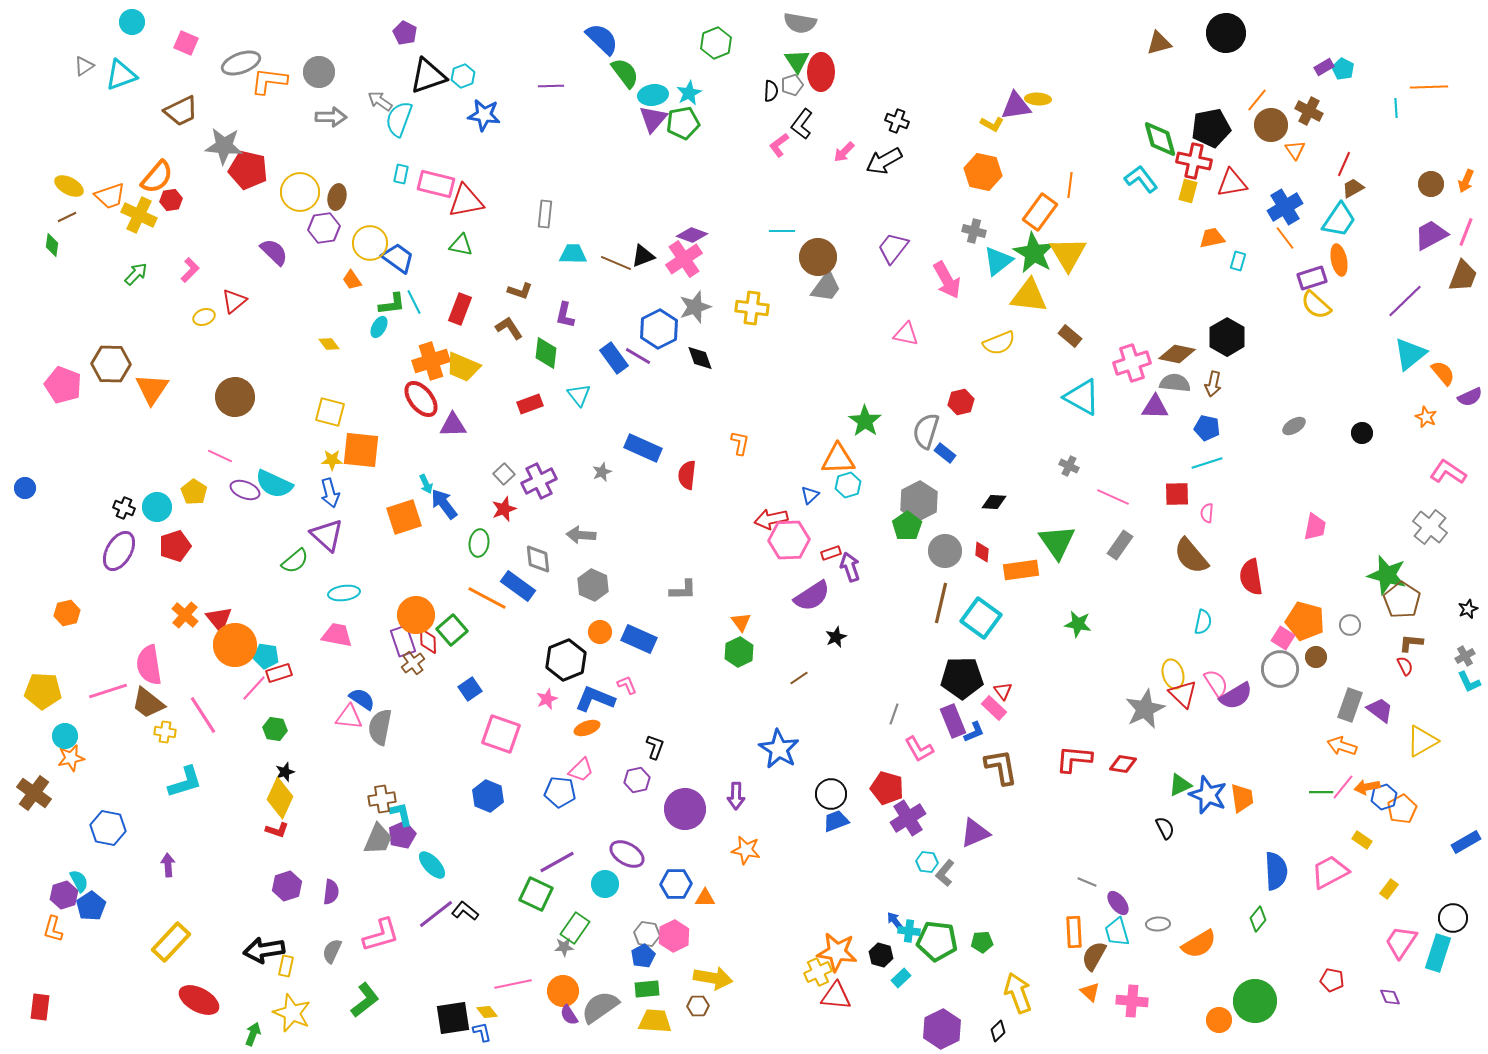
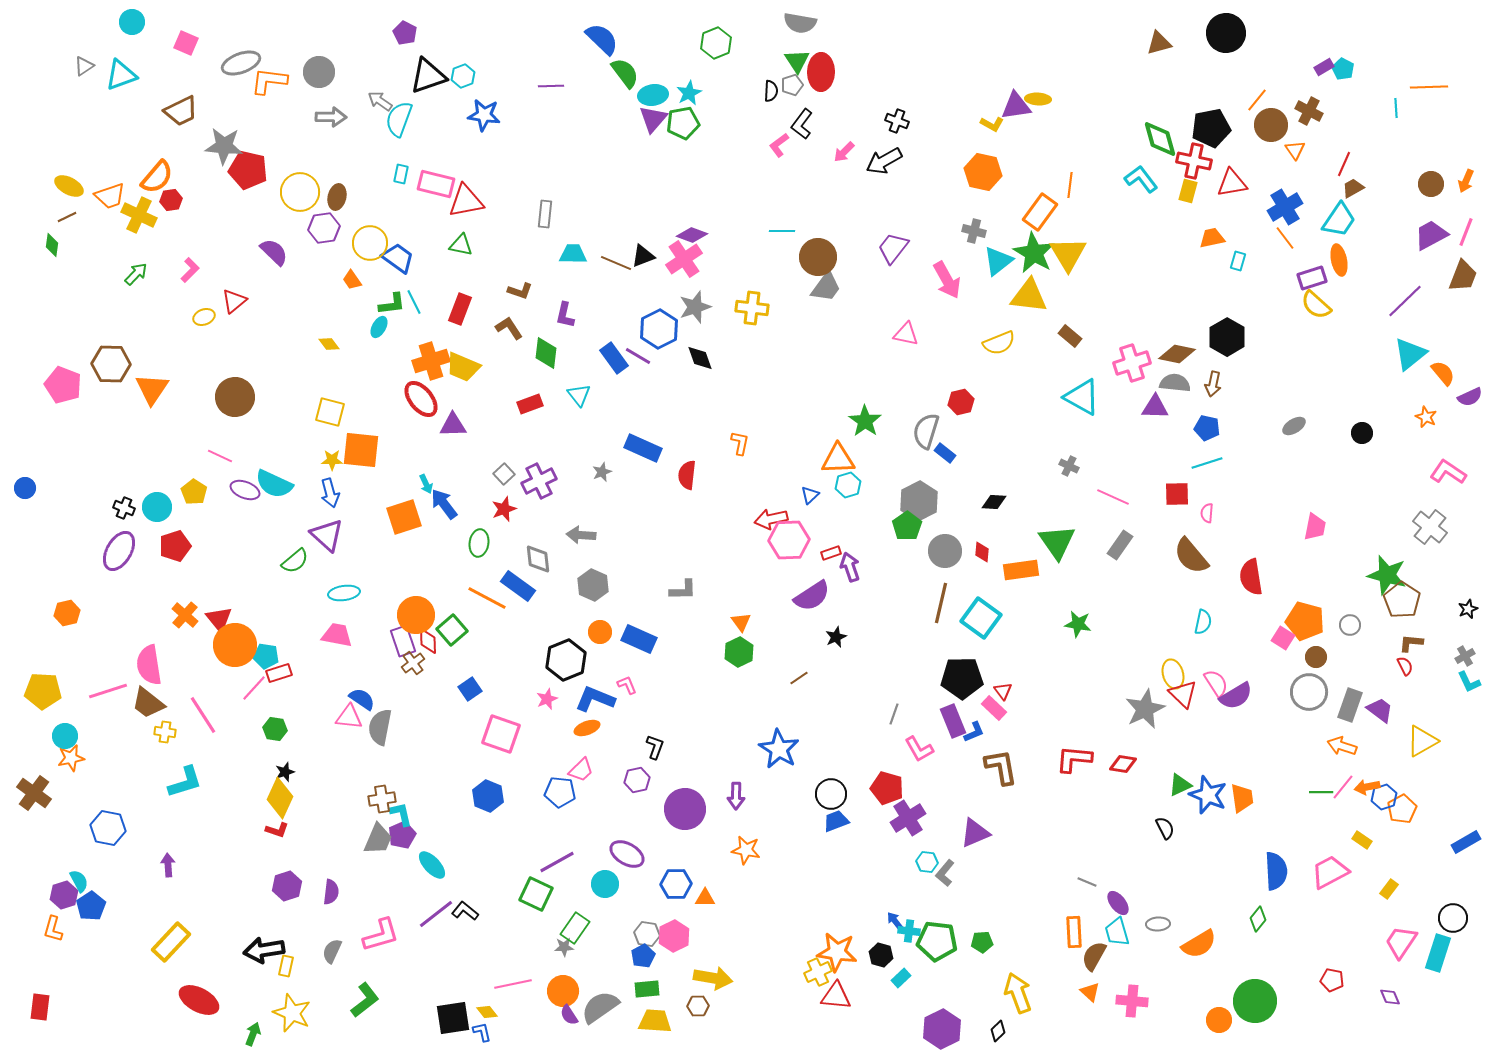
gray circle at (1280, 669): moved 29 px right, 23 px down
